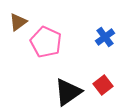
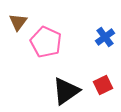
brown triangle: rotated 18 degrees counterclockwise
red square: rotated 12 degrees clockwise
black triangle: moved 2 px left, 1 px up
